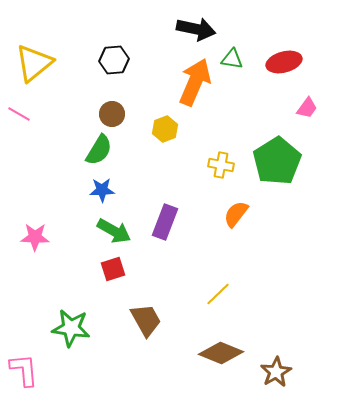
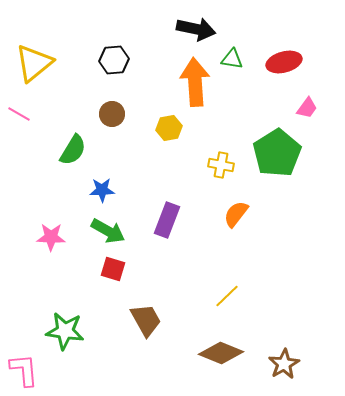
orange arrow: rotated 27 degrees counterclockwise
yellow hexagon: moved 4 px right, 1 px up; rotated 10 degrees clockwise
green semicircle: moved 26 px left
green pentagon: moved 8 px up
purple rectangle: moved 2 px right, 2 px up
green arrow: moved 6 px left
pink star: moved 16 px right
red square: rotated 35 degrees clockwise
yellow line: moved 9 px right, 2 px down
green star: moved 6 px left, 3 px down
brown star: moved 8 px right, 8 px up
